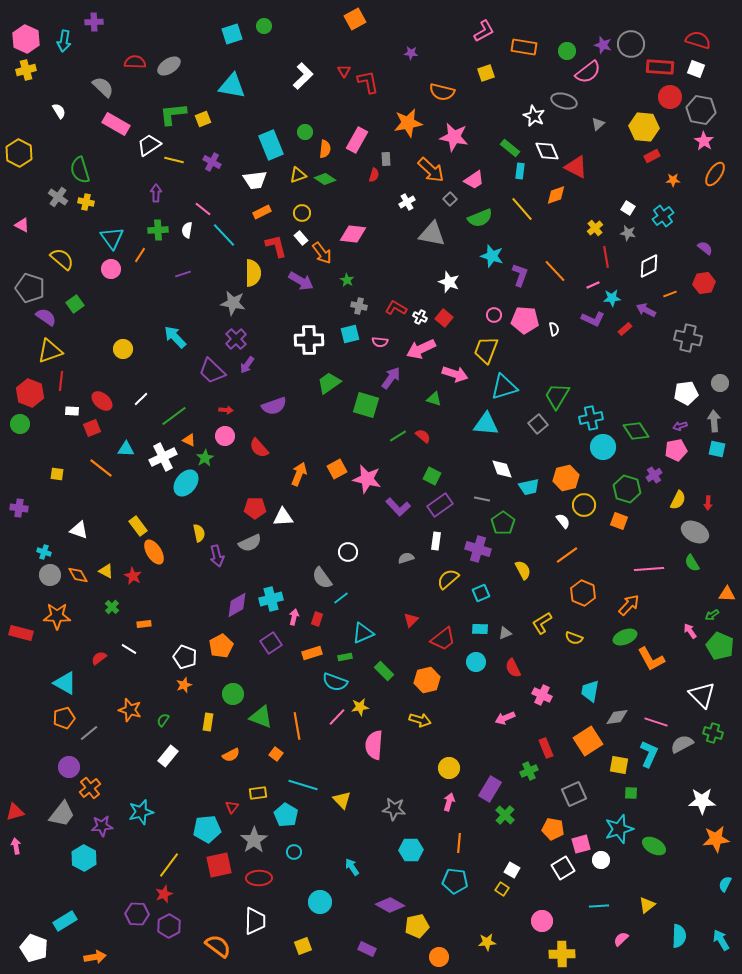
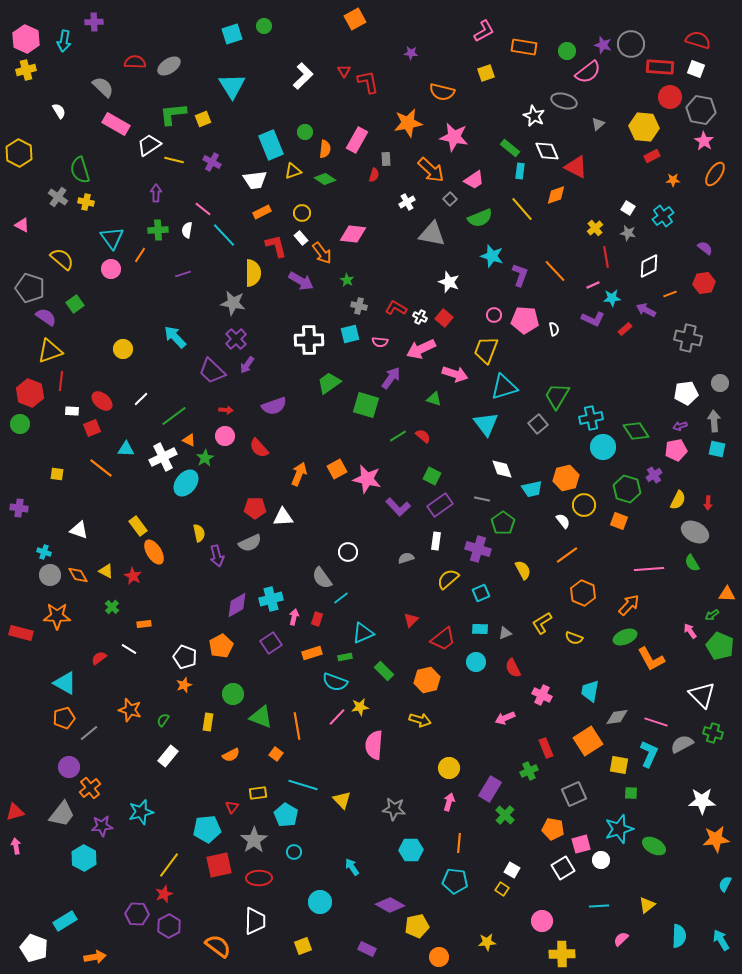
cyan triangle at (232, 86): rotated 48 degrees clockwise
yellow triangle at (298, 175): moved 5 px left, 4 px up
cyan triangle at (486, 424): rotated 48 degrees clockwise
cyan trapezoid at (529, 487): moved 3 px right, 2 px down
